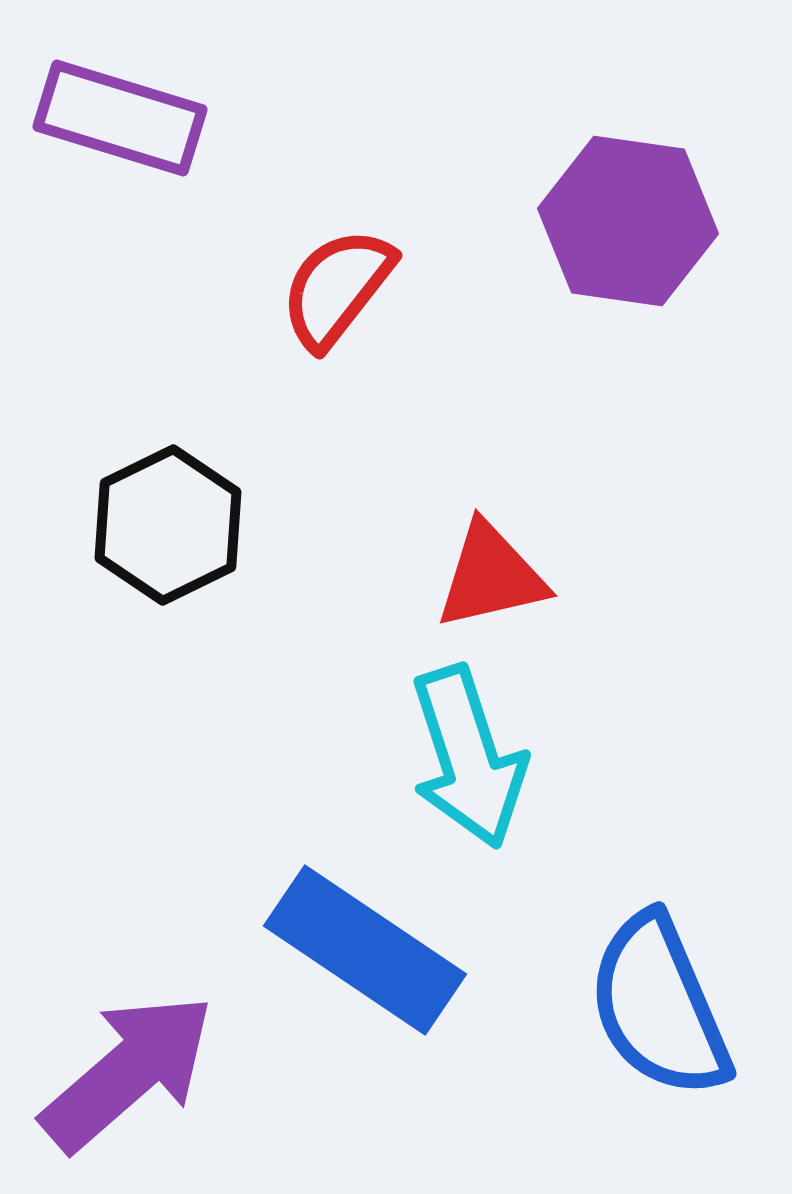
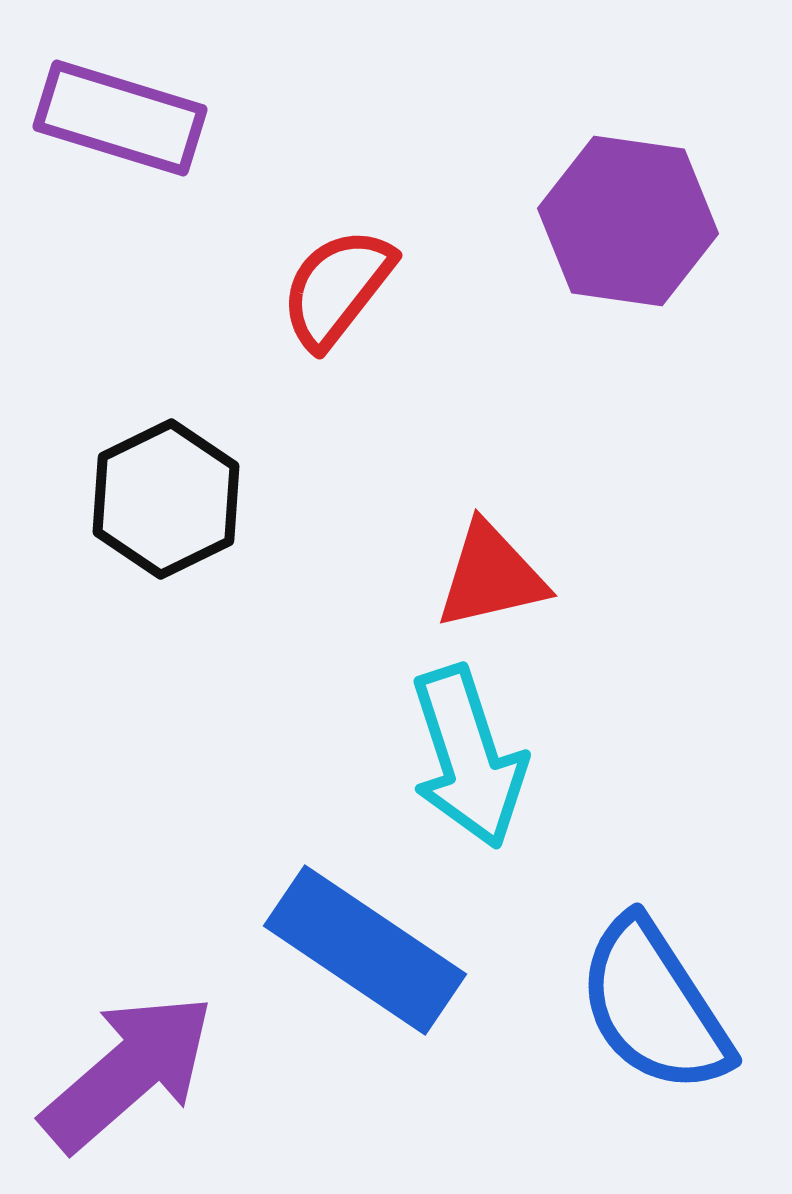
black hexagon: moved 2 px left, 26 px up
blue semicircle: moved 5 px left; rotated 10 degrees counterclockwise
